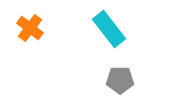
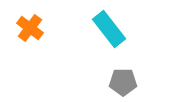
gray pentagon: moved 3 px right, 2 px down
